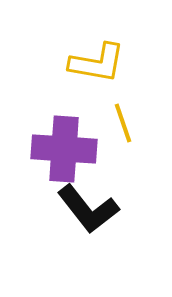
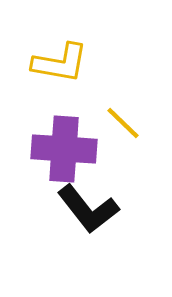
yellow L-shape: moved 37 px left
yellow line: rotated 27 degrees counterclockwise
